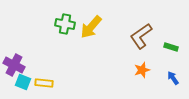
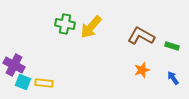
brown L-shape: rotated 64 degrees clockwise
green rectangle: moved 1 px right, 1 px up
